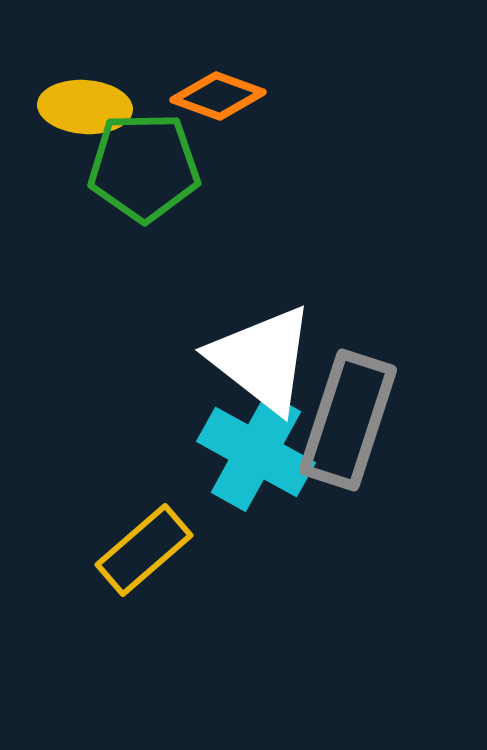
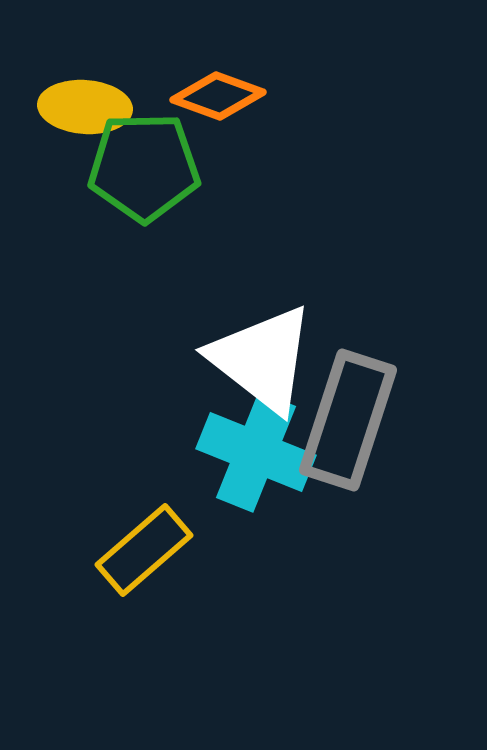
cyan cross: rotated 7 degrees counterclockwise
